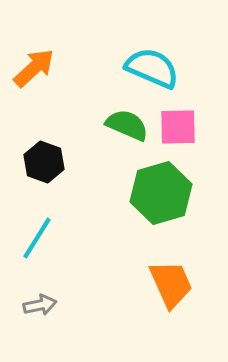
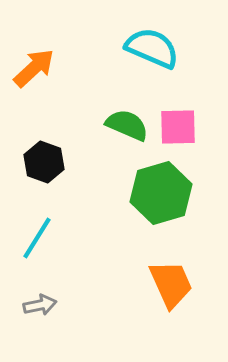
cyan semicircle: moved 20 px up
